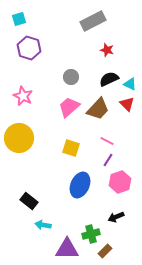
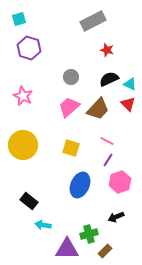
red triangle: moved 1 px right
yellow circle: moved 4 px right, 7 px down
green cross: moved 2 px left
